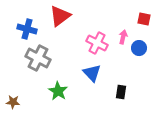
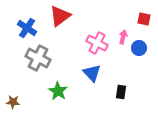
blue cross: moved 1 px up; rotated 18 degrees clockwise
